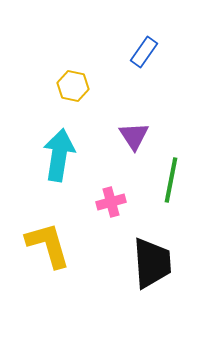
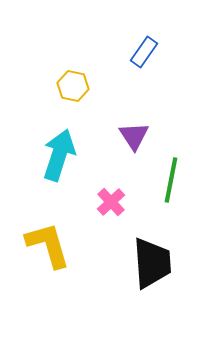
cyan arrow: rotated 9 degrees clockwise
pink cross: rotated 28 degrees counterclockwise
